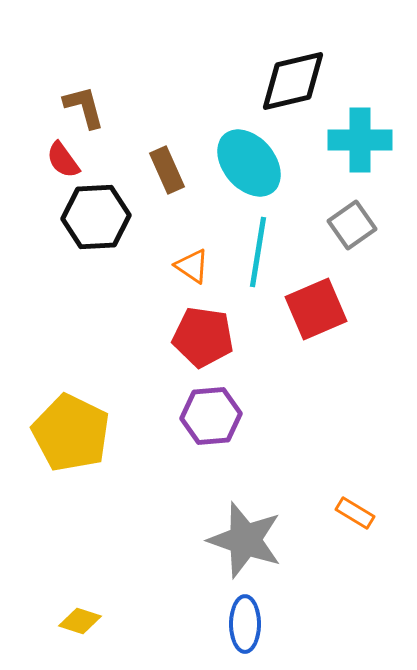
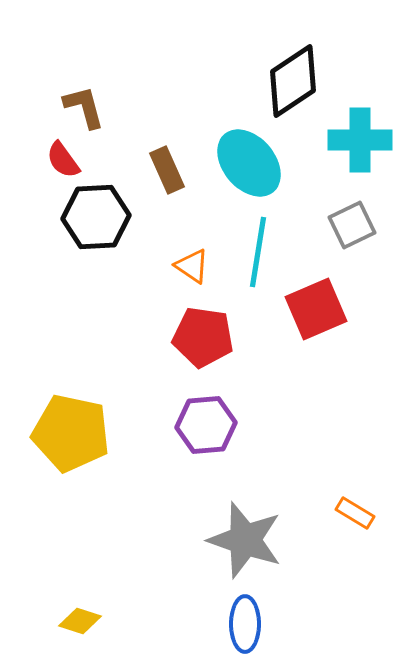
black diamond: rotated 20 degrees counterclockwise
gray square: rotated 9 degrees clockwise
purple hexagon: moved 5 px left, 9 px down
yellow pentagon: rotated 14 degrees counterclockwise
